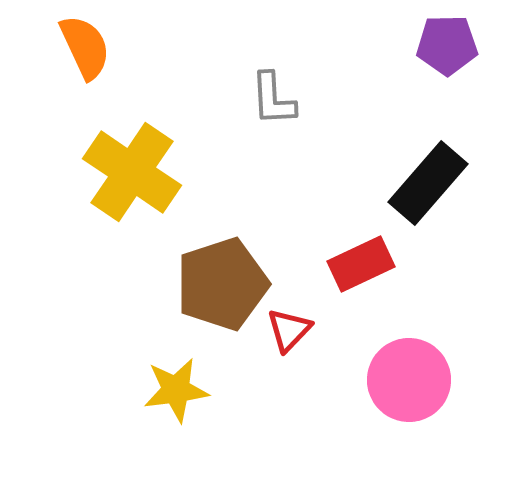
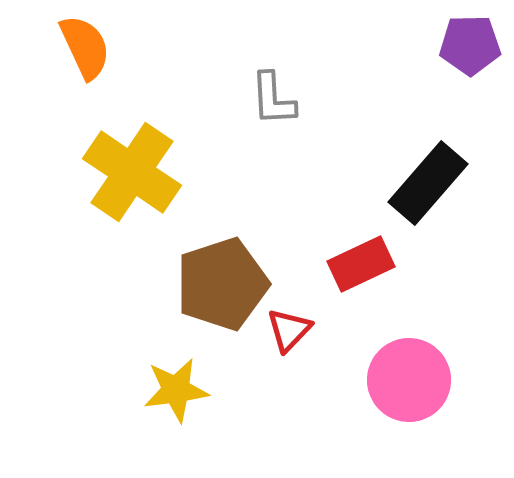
purple pentagon: moved 23 px right
